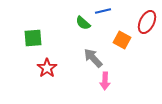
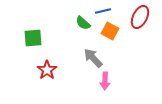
red ellipse: moved 7 px left, 5 px up
orange square: moved 12 px left, 9 px up
red star: moved 2 px down
